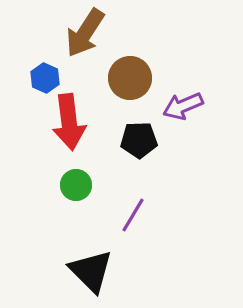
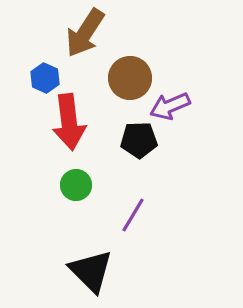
purple arrow: moved 13 px left
